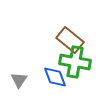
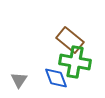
blue diamond: moved 1 px right, 1 px down
